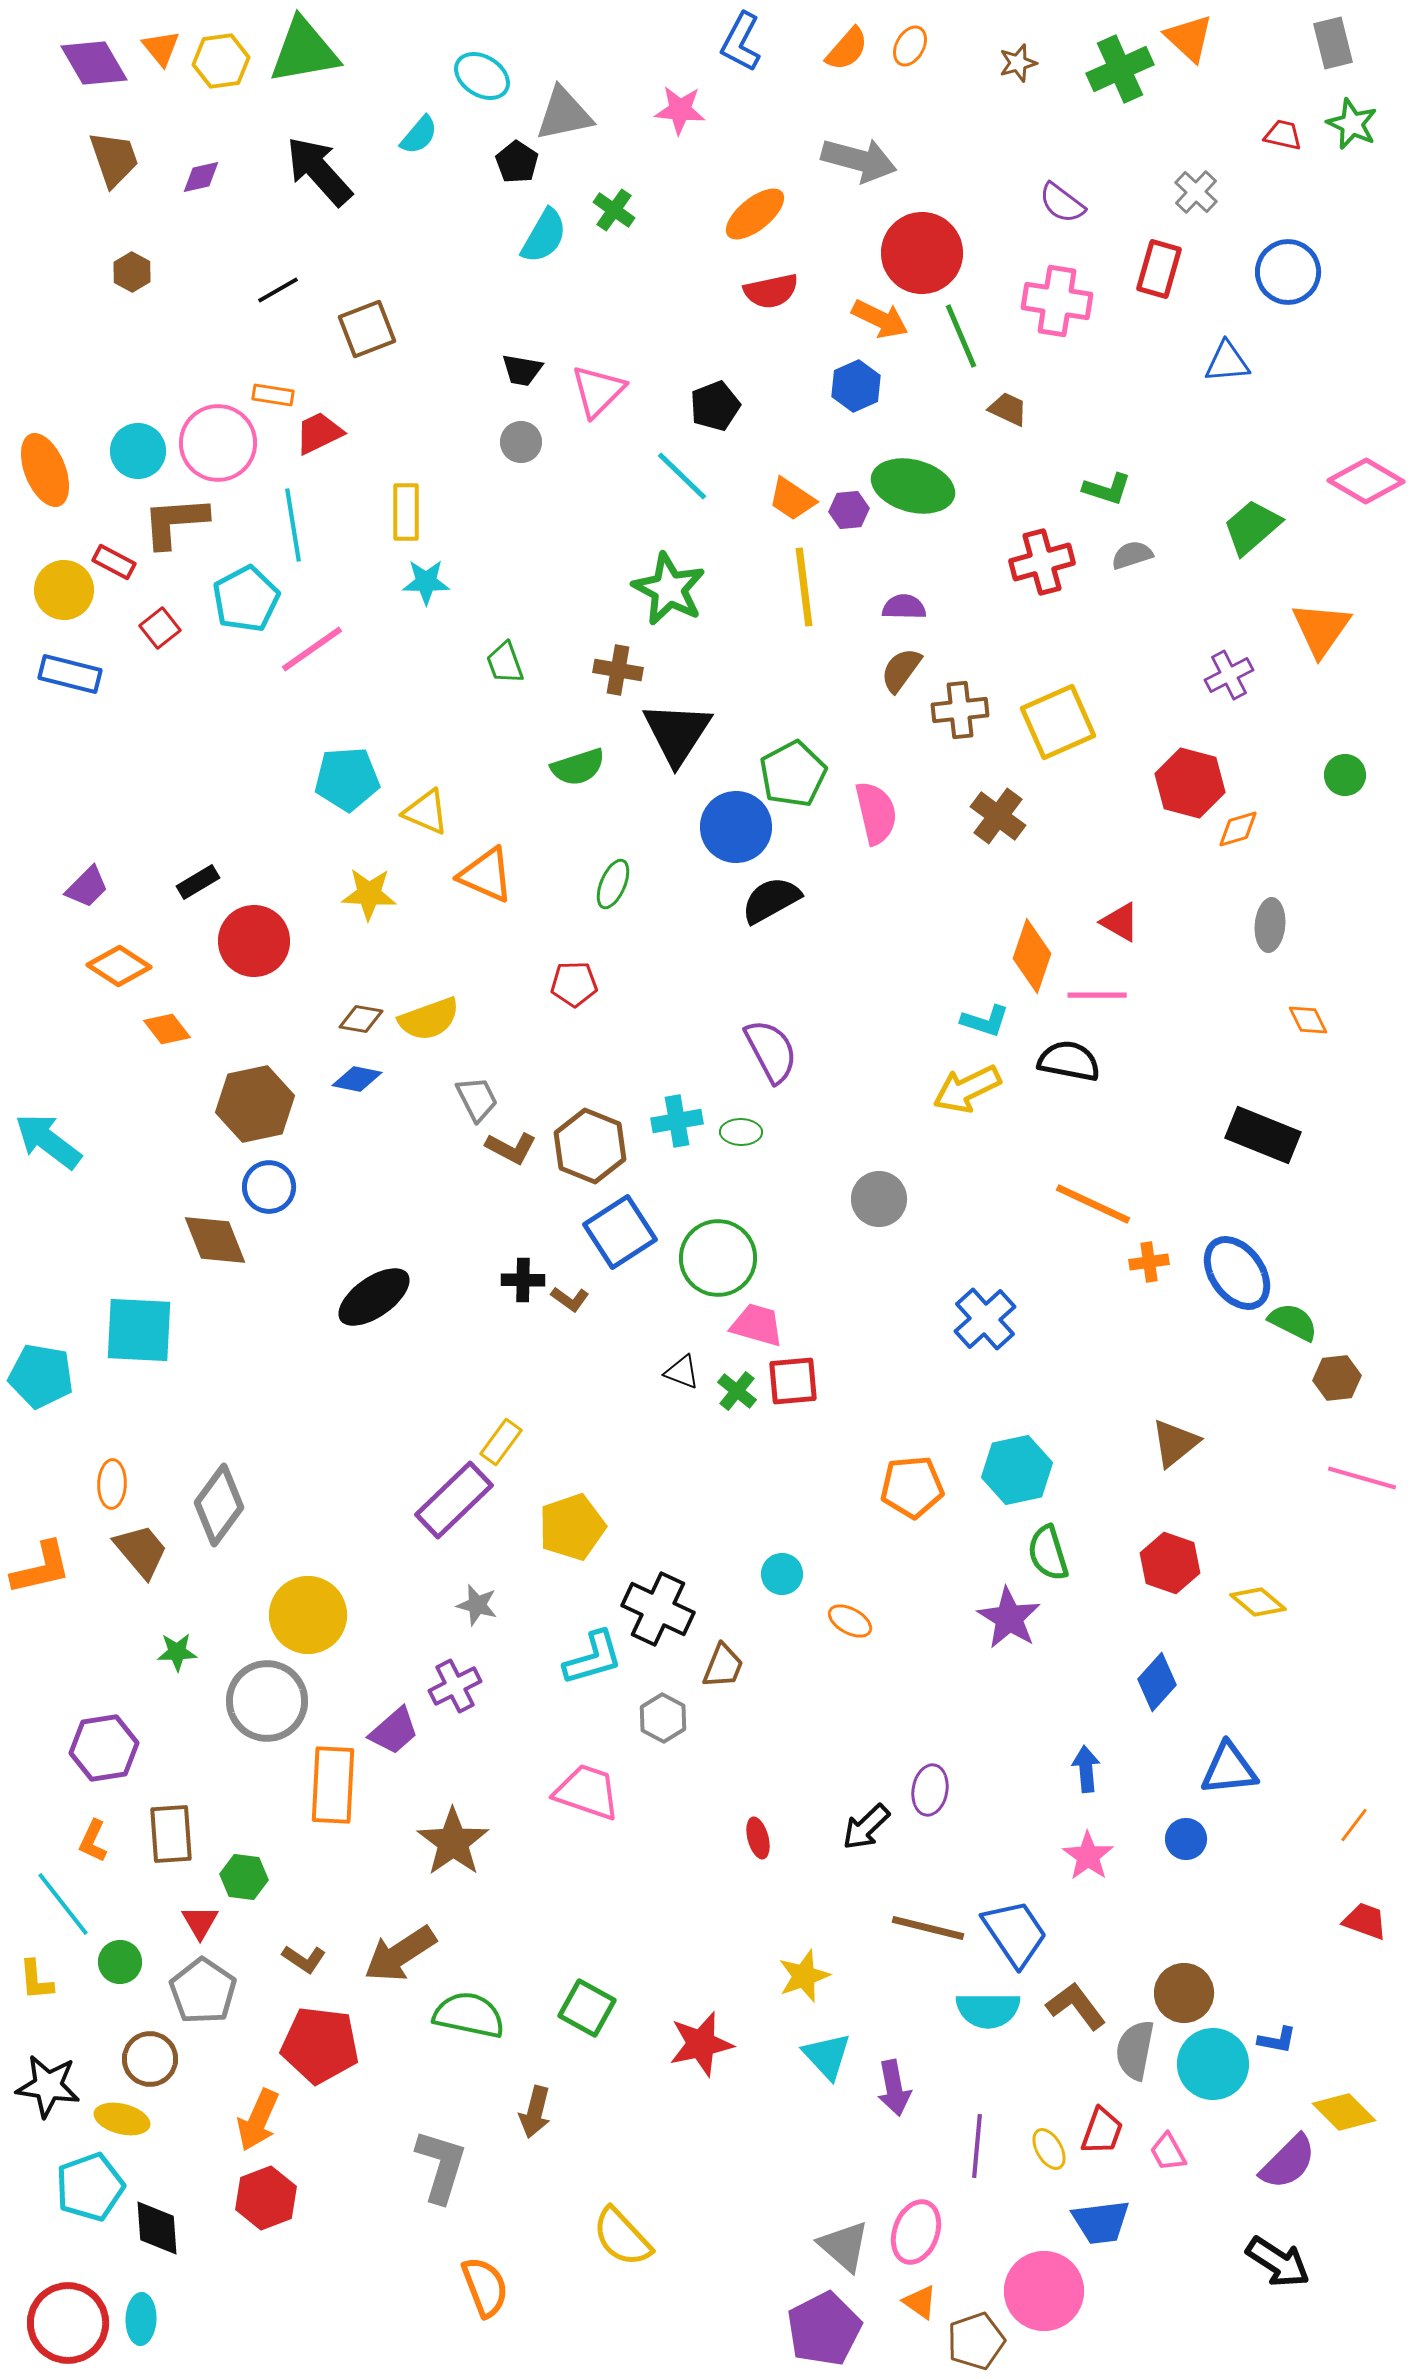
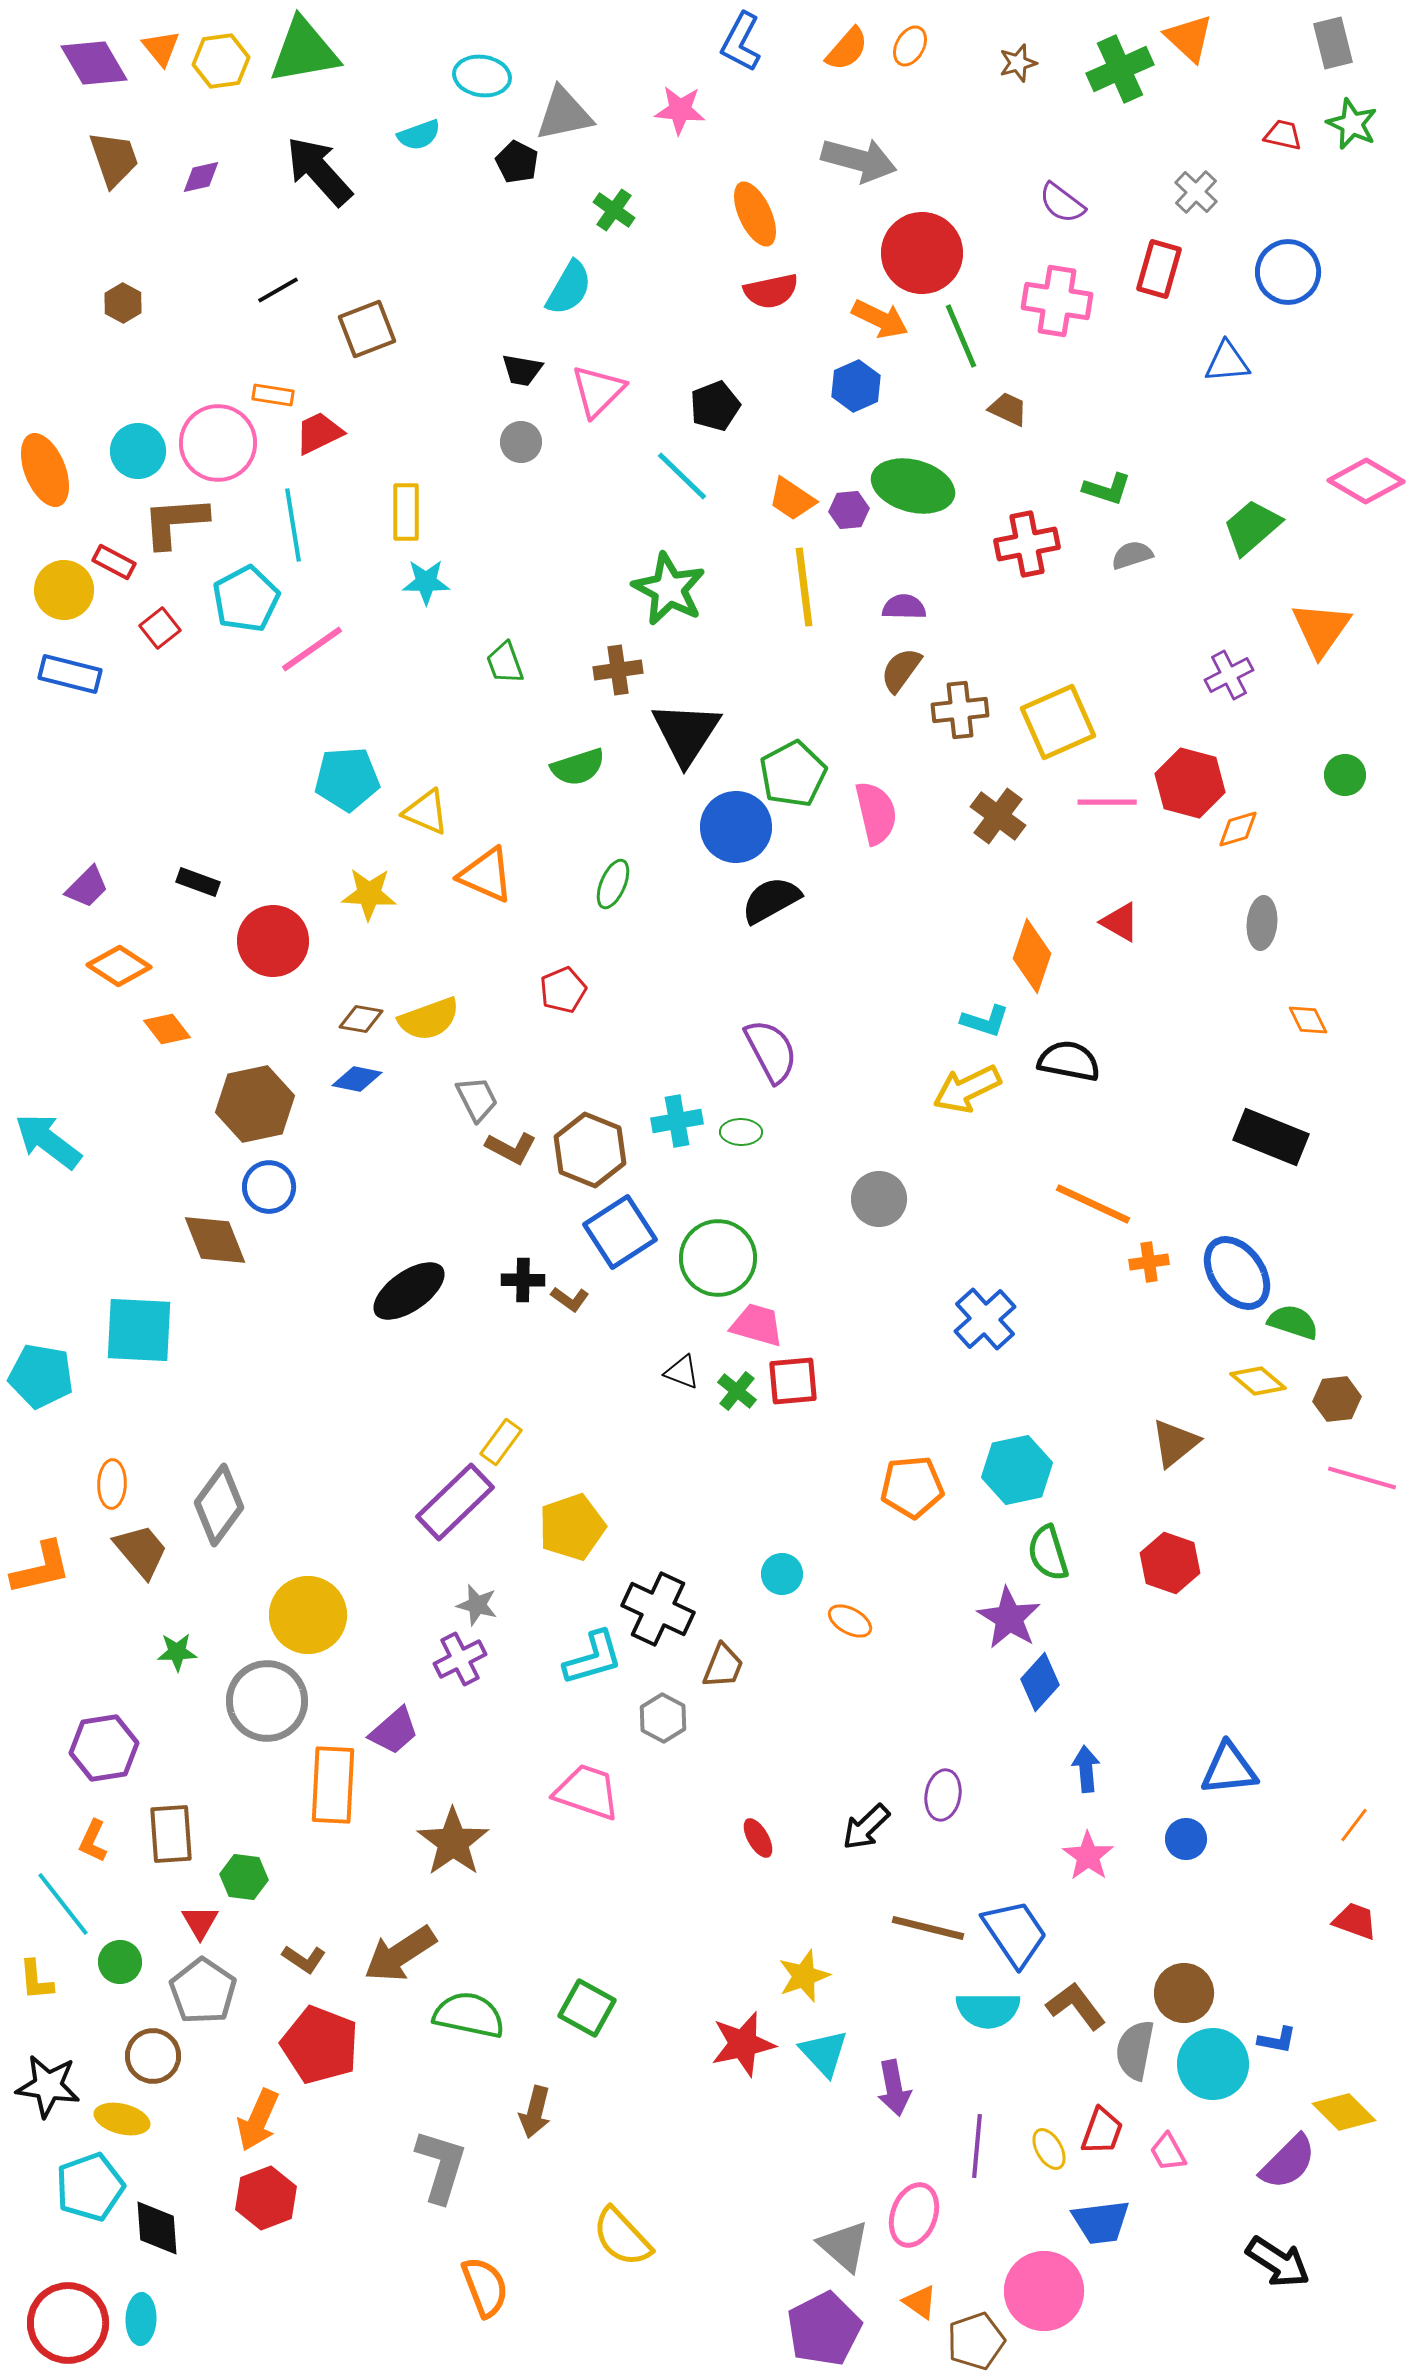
cyan ellipse at (482, 76): rotated 24 degrees counterclockwise
cyan semicircle at (419, 135): rotated 30 degrees clockwise
black pentagon at (517, 162): rotated 6 degrees counterclockwise
orange ellipse at (755, 214): rotated 76 degrees counterclockwise
cyan semicircle at (544, 236): moved 25 px right, 52 px down
brown hexagon at (132, 272): moved 9 px left, 31 px down
red cross at (1042, 562): moved 15 px left, 18 px up; rotated 4 degrees clockwise
brown cross at (618, 670): rotated 18 degrees counterclockwise
black triangle at (677, 733): moved 9 px right
black rectangle at (198, 882): rotated 51 degrees clockwise
gray ellipse at (1270, 925): moved 8 px left, 2 px up
red circle at (254, 941): moved 19 px right
red pentagon at (574, 984): moved 11 px left, 6 px down; rotated 21 degrees counterclockwise
pink line at (1097, 995): moved 10 px right, 193 px up
black rectangle at (1263, 1135): moved 8 px right, 2 px down
brown hexagon at (590, 1146): moved 4 px down
black ellipse at (374, 1297): moved 35 px right, 6 px up
green semicircle at (1293, 1322): rotated 9 degrees counterclockwise
brown hexagon at (1337, 1378): moved 21 px down
purple rectangle at (454, 1500): moved 1 px right, 2 px down
yellow diamond at (1258, 1602): moved 221 px up
blue diamond at (1157, 1682): moved 117 px left
purple cross at (455, 1686): moved 5 px right, 27 px up
purple ellipse at (930, 1790): moved 13 px right, 5 px down
red ellipse at (758, 1838): rotated 15 degrees counterclockwise
red trapezoid at (1365, 1921): moved 10 px left
red star at (701, 2044): moved 42 px right
red pentagon at (320, 2045): rotated 14 degrees clockwise
cyan triangle at (827, 2056): moved 3 px left, 3 px up
brown circle at (150, 2059): moved 3 px right, 3 px up
pink ellipse at (916, 2232): moved 2 px left, 17 px up
